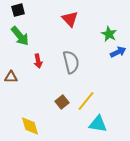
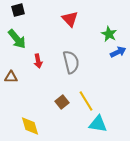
green arrow: moved 3 px left, 3 px down
yellow line: rotated 70 degrees counterclockwise
